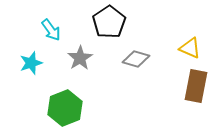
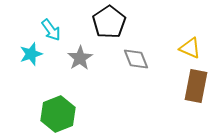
gray diamond: rotated 52 degrees clockwise
cyan star: moved 9 px up
green hexagon: moved 7 px left, 6 px down
